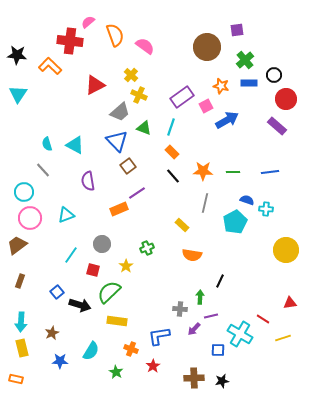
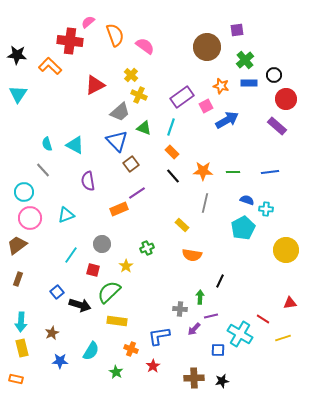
brown square at (128, 166): moved 3 px right, 2 px up
cyan pentagon at (235, 222): moved 8 px right, 6 px down
brown rectangle at (20, 281): moved 2 px left, 2 px up
